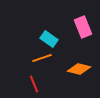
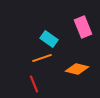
orange diamond: moved 2 px left
